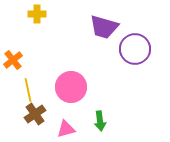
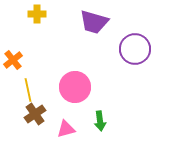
purple trapezoid: moved 10 px left, 5 px up
pink circle: moved 4 px right
